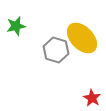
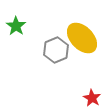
green star: rotated 24 degrees counterclockwise
gray hexagon: rotated 20 degrees clockwise
